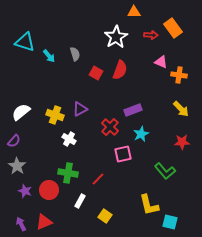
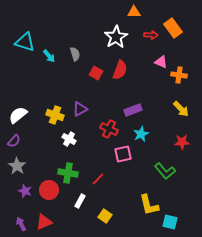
white semicircle: moved 3 px left, 3 px down
red cross: moved 1 px left, 2 px down; rotated 18 degrees counterclockwise
